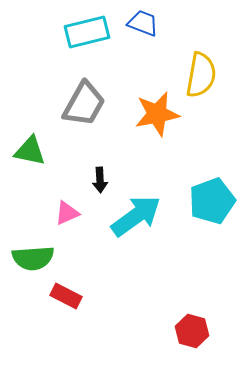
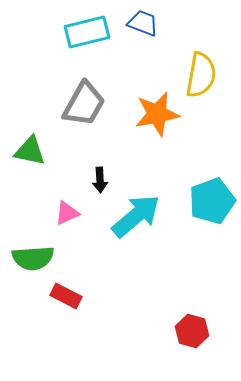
cyan arrow: rotated 4 degrees counterclockwise
